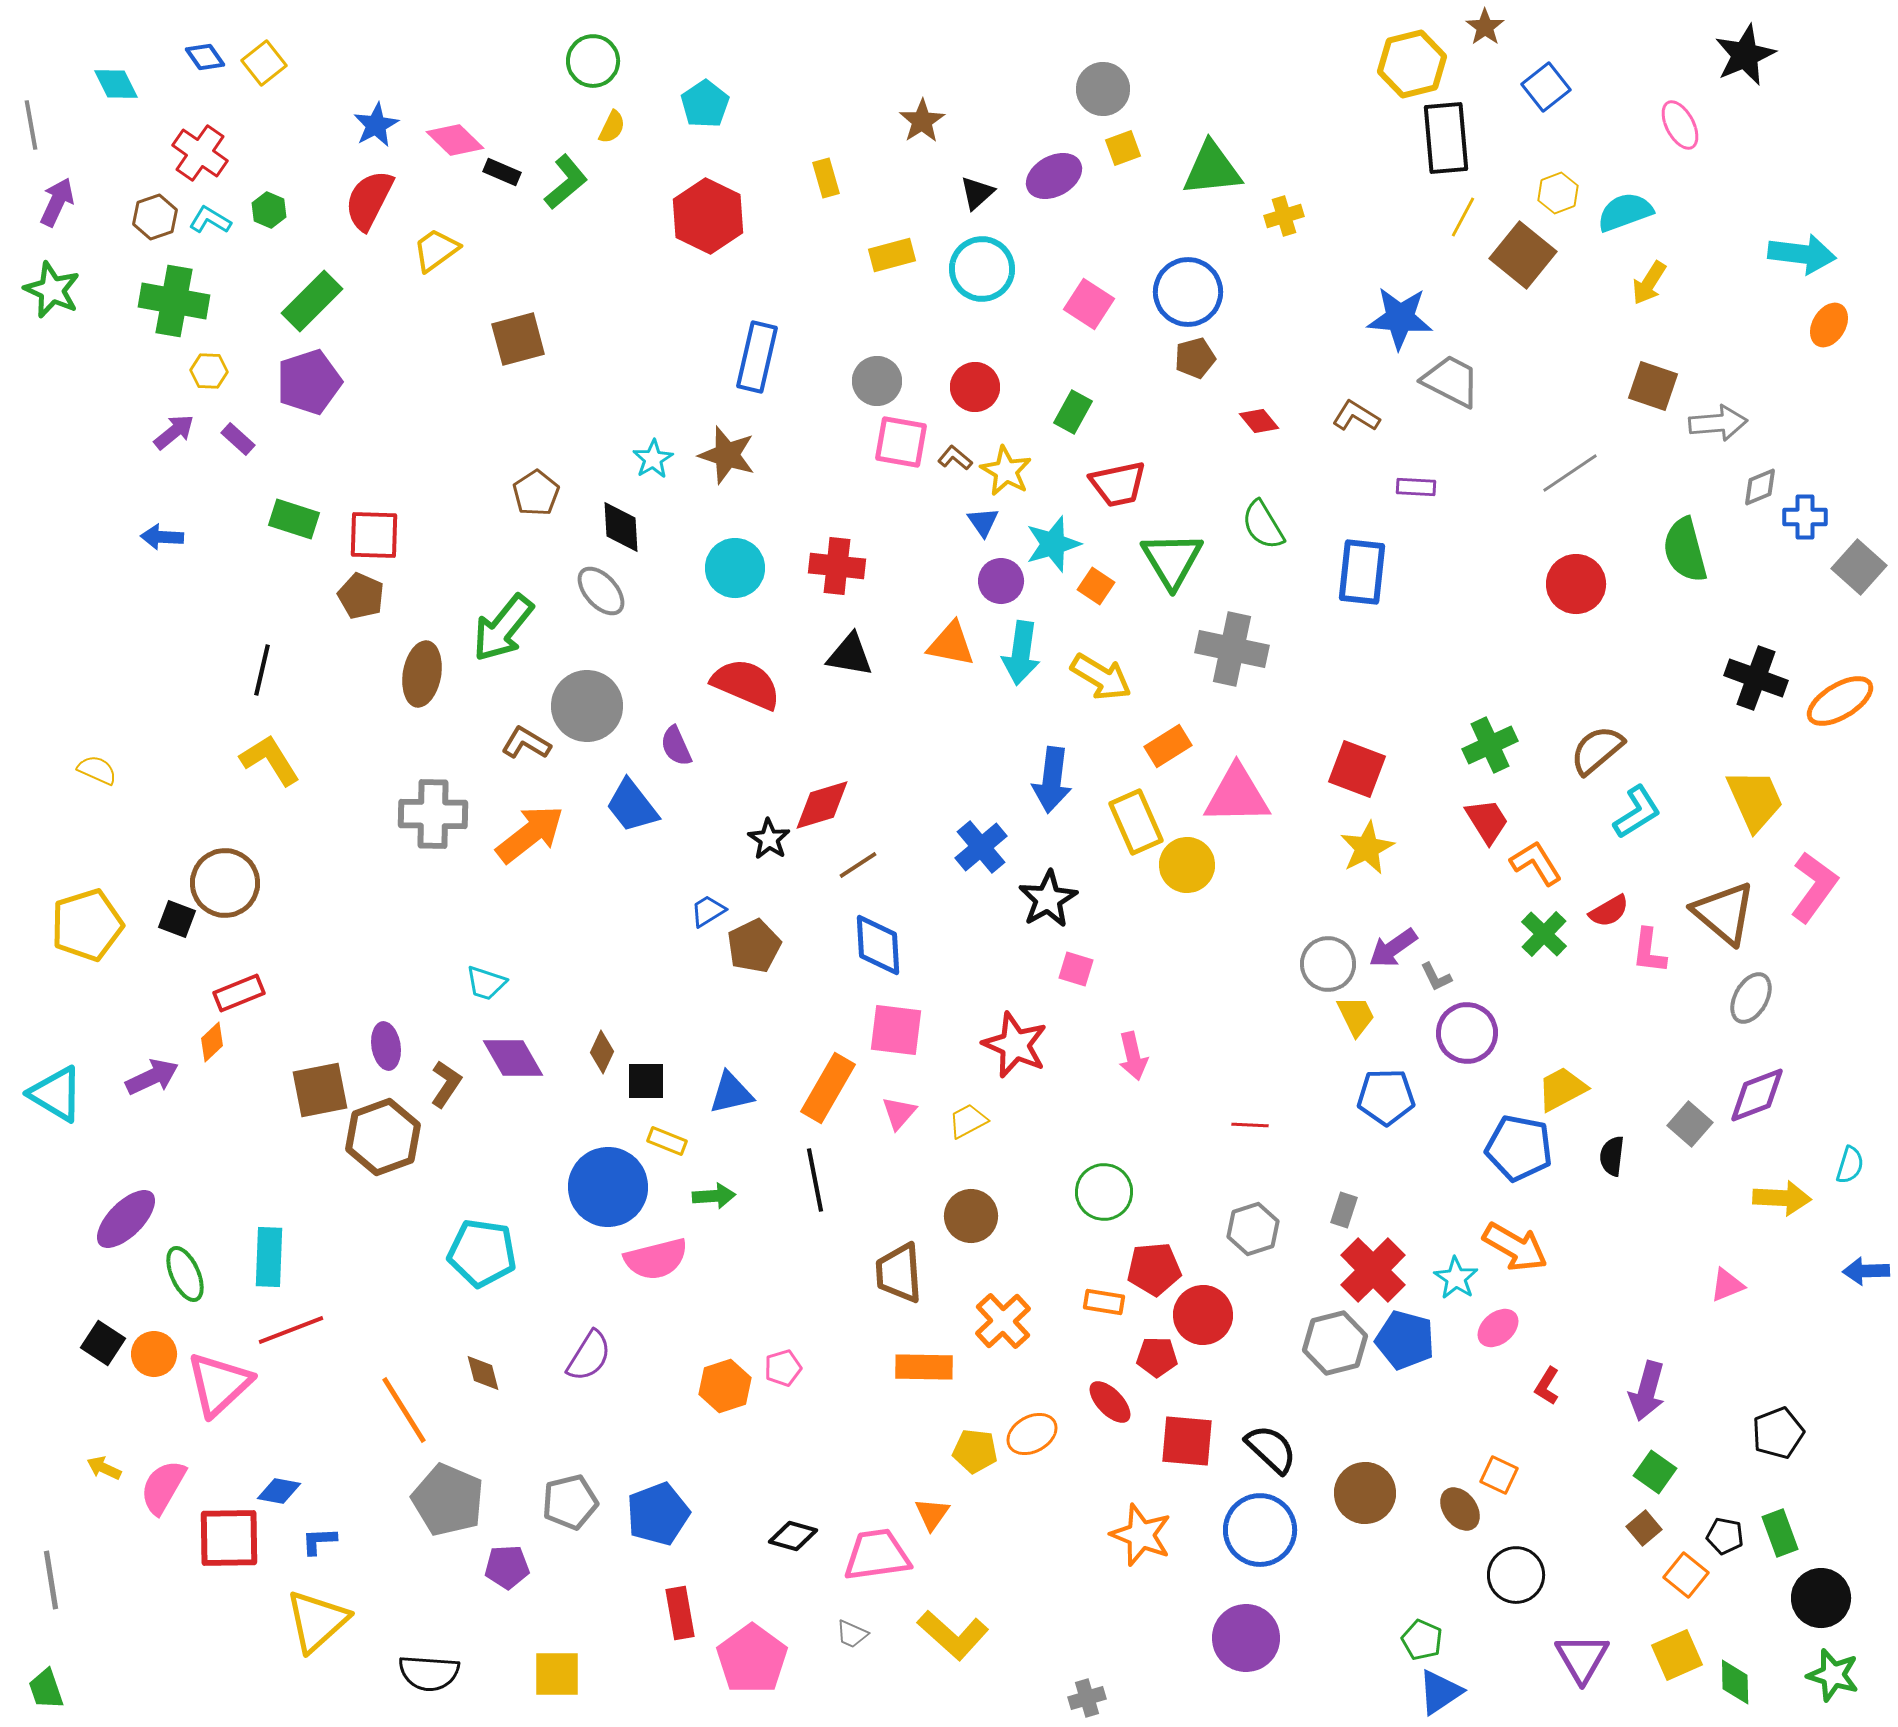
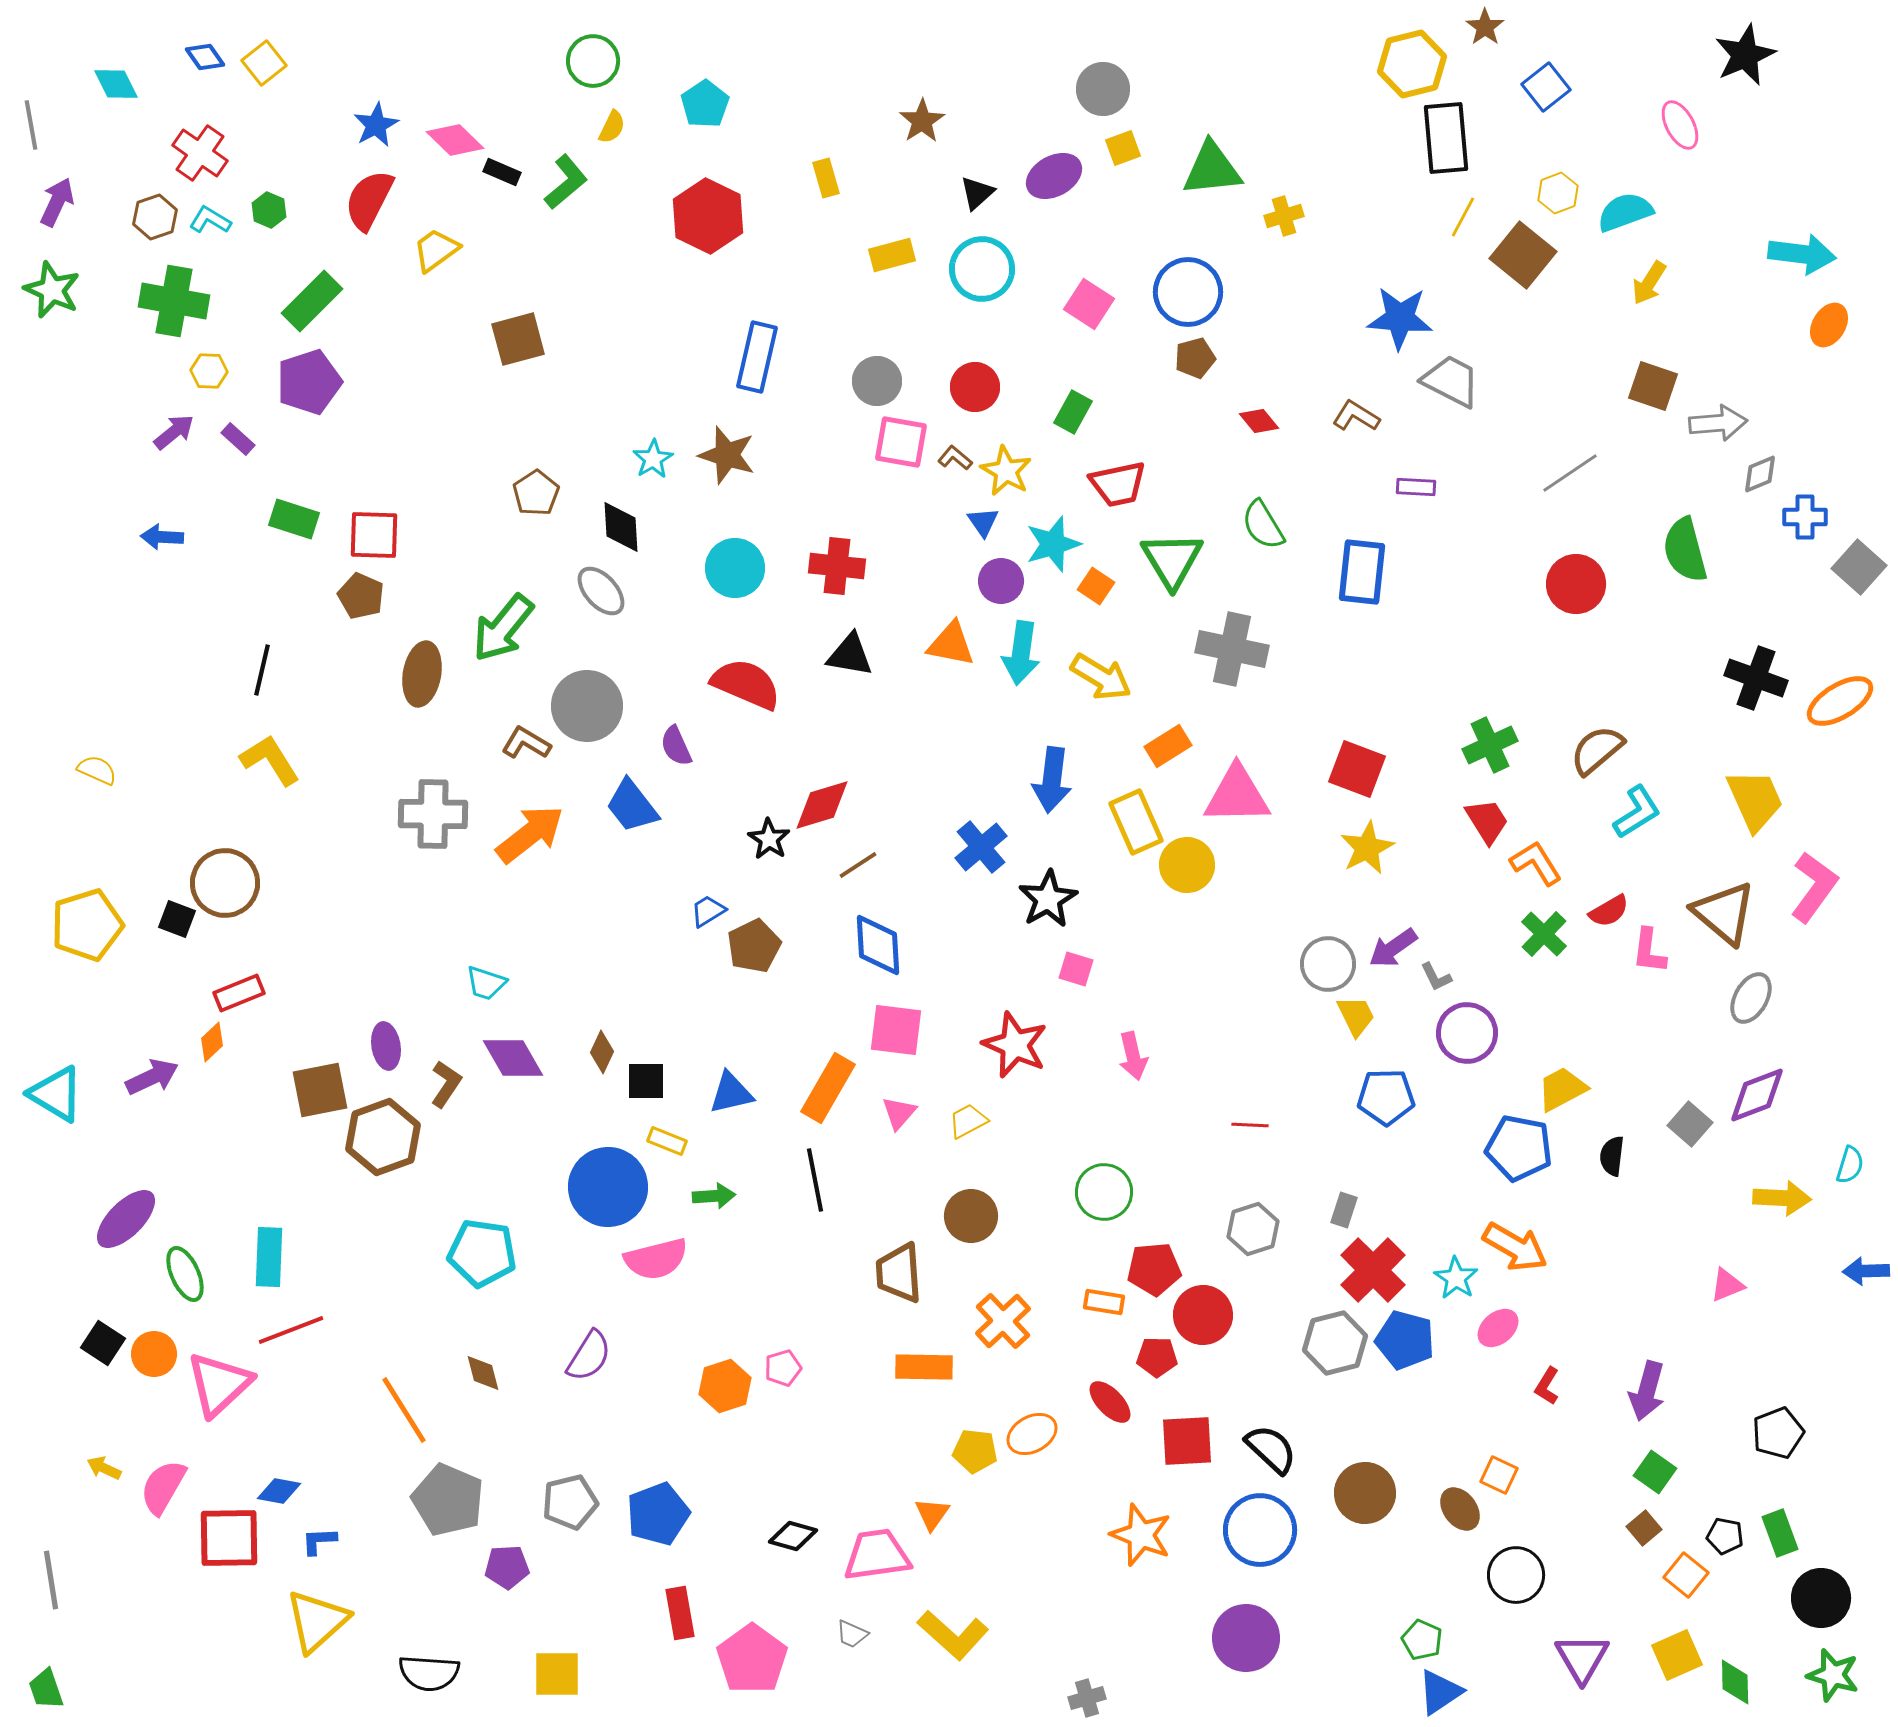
gray diamond at (1760, 487): moved 13 px up
red square at (1187, 1441): rotated 8 degrees counterclockwise
